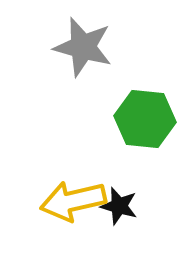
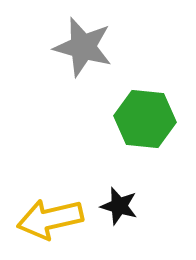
yellow arrow: moved 23 px left, 18 px down
